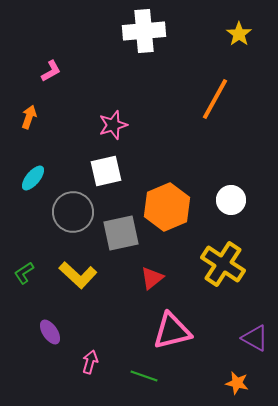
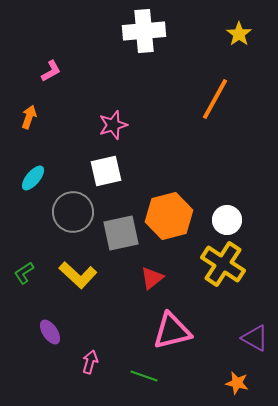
white circle: moved 4 px left, 20 px down
orange hexagon: moved 2 px right, 9 px down; rotated 9 degrees clockwise
